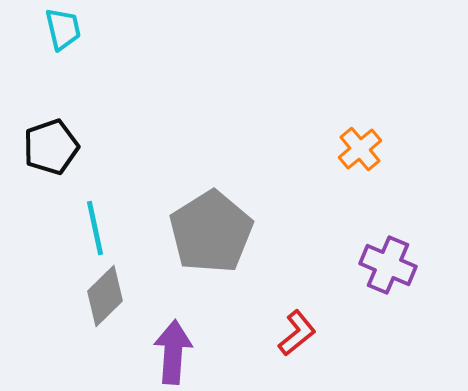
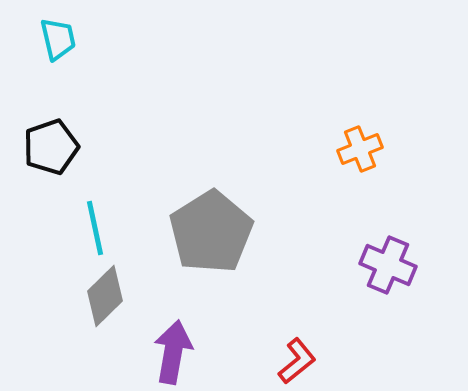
cyan trapezoid: moved 5 px left, 10 px down
orange cross: rotated 18 degrees clockwise
red L-shape: moved 28 px down
purple arrow: rotated 6 degrees clockwise
